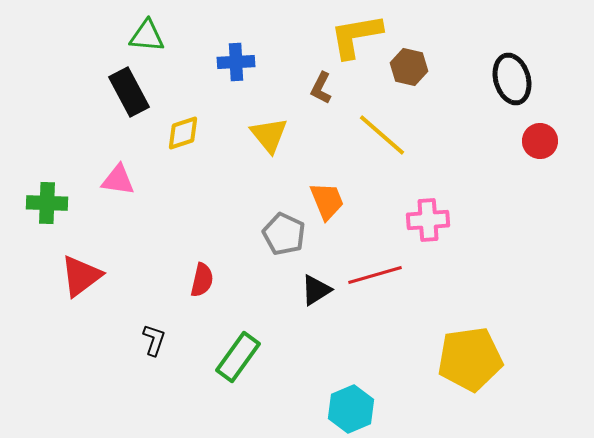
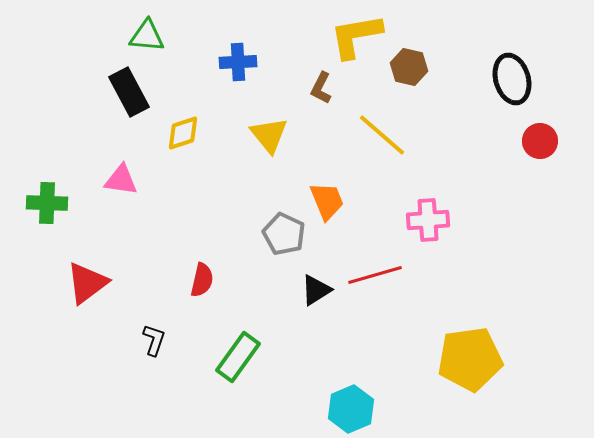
blue cross: moved 2 px right
pink triangle: moved 3 px right
red triangle: moved 6 px right, 7 px down
